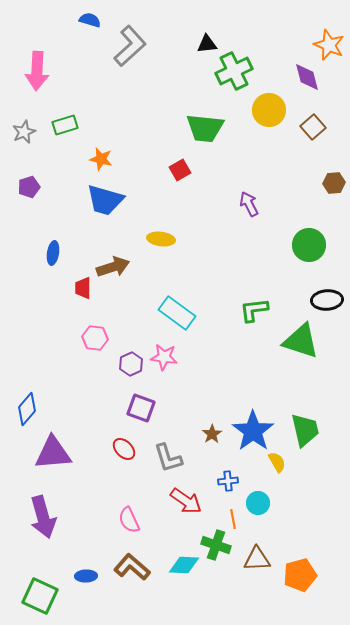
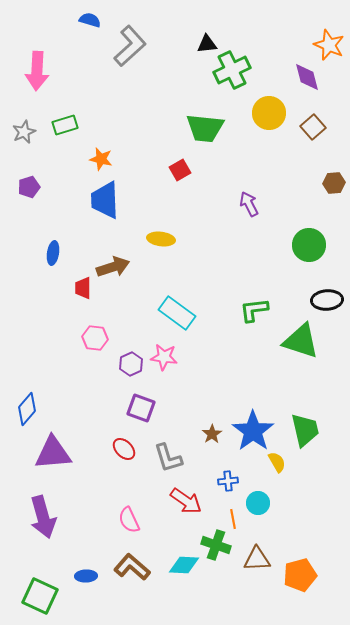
green cross at (234, 71): moved 2 px left, 1 px up
yellow circle at (269, 110): moved 3 px down
blue trapezoid at (105, 200): rotated 72 degrees clockwise
